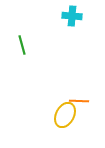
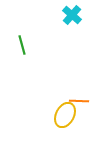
cyan cross: moved 1 px up; rotated 36 degrees clockwise
